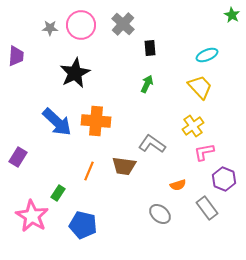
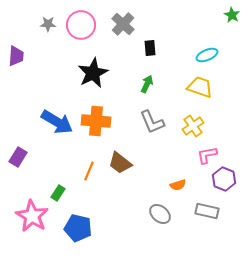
gray star: moved 2 px left, 4 px up
black star: moved 18 px right
yellow trapezoid: rotated 28 degrees counterclockwise
blue arrow: rotated 12 degrees counterclockwise
gray L-shape: moved 22 px up; rotated 148 degrees counterclockwise
pink L-shape: moved 3 px right, 3 px down
brown trapezoid: moved 4 px left, 3 px up; rotated 30 degrees clockwise
gray rectangle: moved 3 px down; rotated 40 degrees counterclockwise
blue pentagon: moved 5 px left, 3 px down
